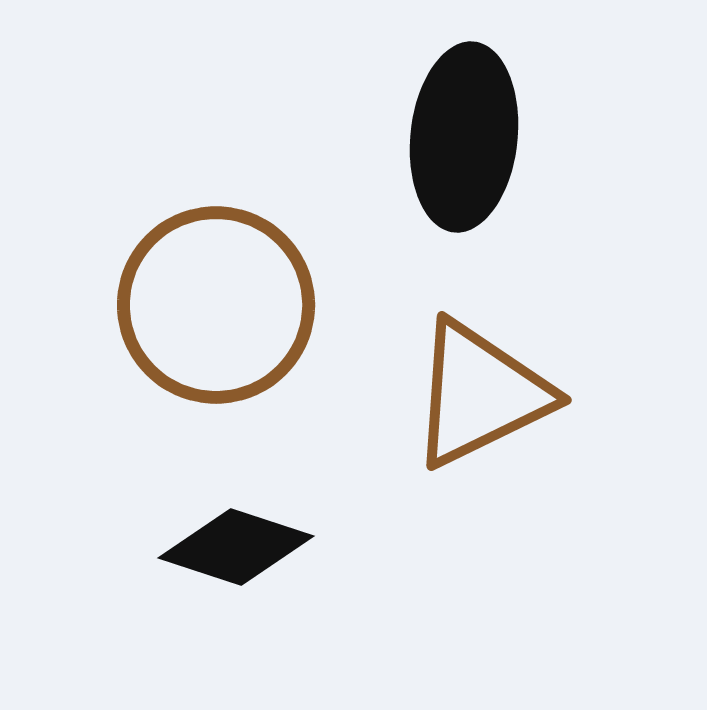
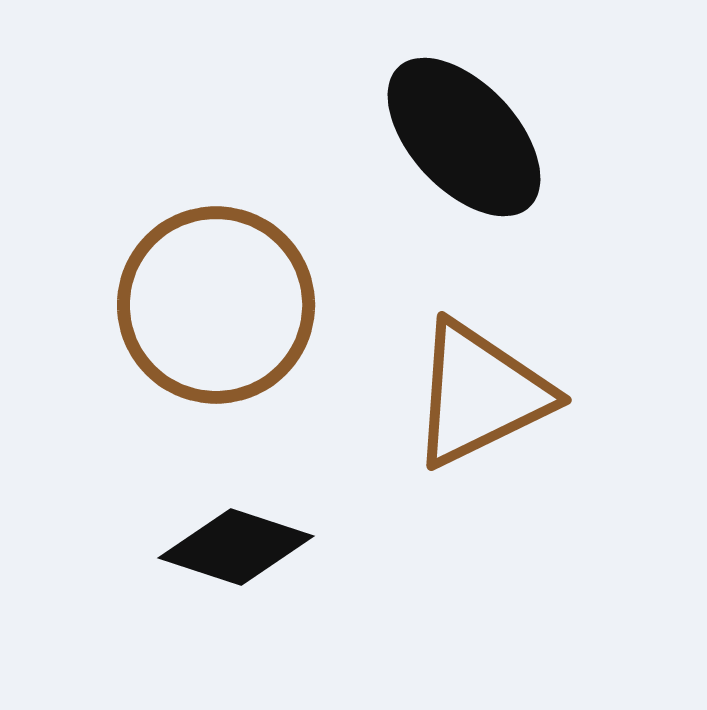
black ellipse: rotated 49 degrees counterclockwise
